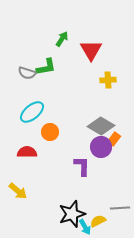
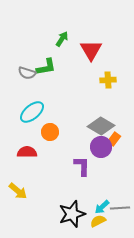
cyan arrow: moved 17 px right, 20 px up; rotated 77 degrees clockwise
